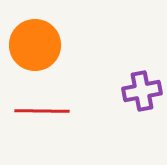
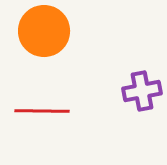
orange circle: moved 9 px right, 14 px up
